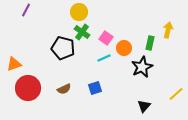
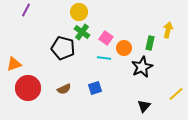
cyan line: rotated 32 degrees clockwise
